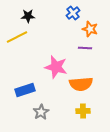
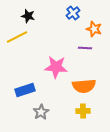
black star: rotated 16 degrees clockwise
orange star: moved 4 px right
pink star: rotated 10 degrees counterclockwise
orange semicircle: moved 3 px right, 2 px down
